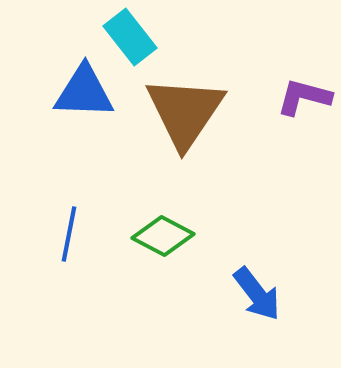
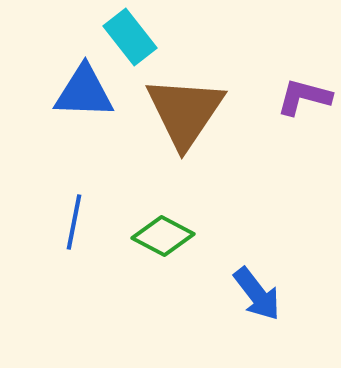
blue line: moved 5 px right, 12 px up
